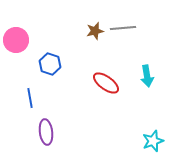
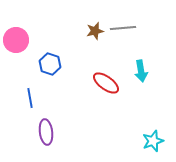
cyan arrow: moved 6 px left, 5 px up
